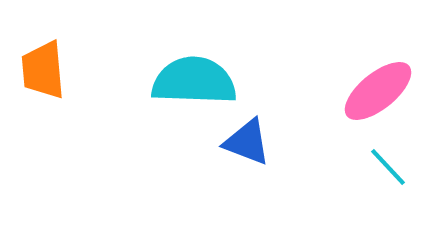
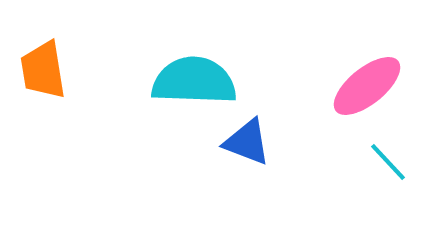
orange trapezoid: rotated 4 degrees counterclockwise
pink ellipse: moved 11 px left, 5 px up
cyan line: moved 5 px up
